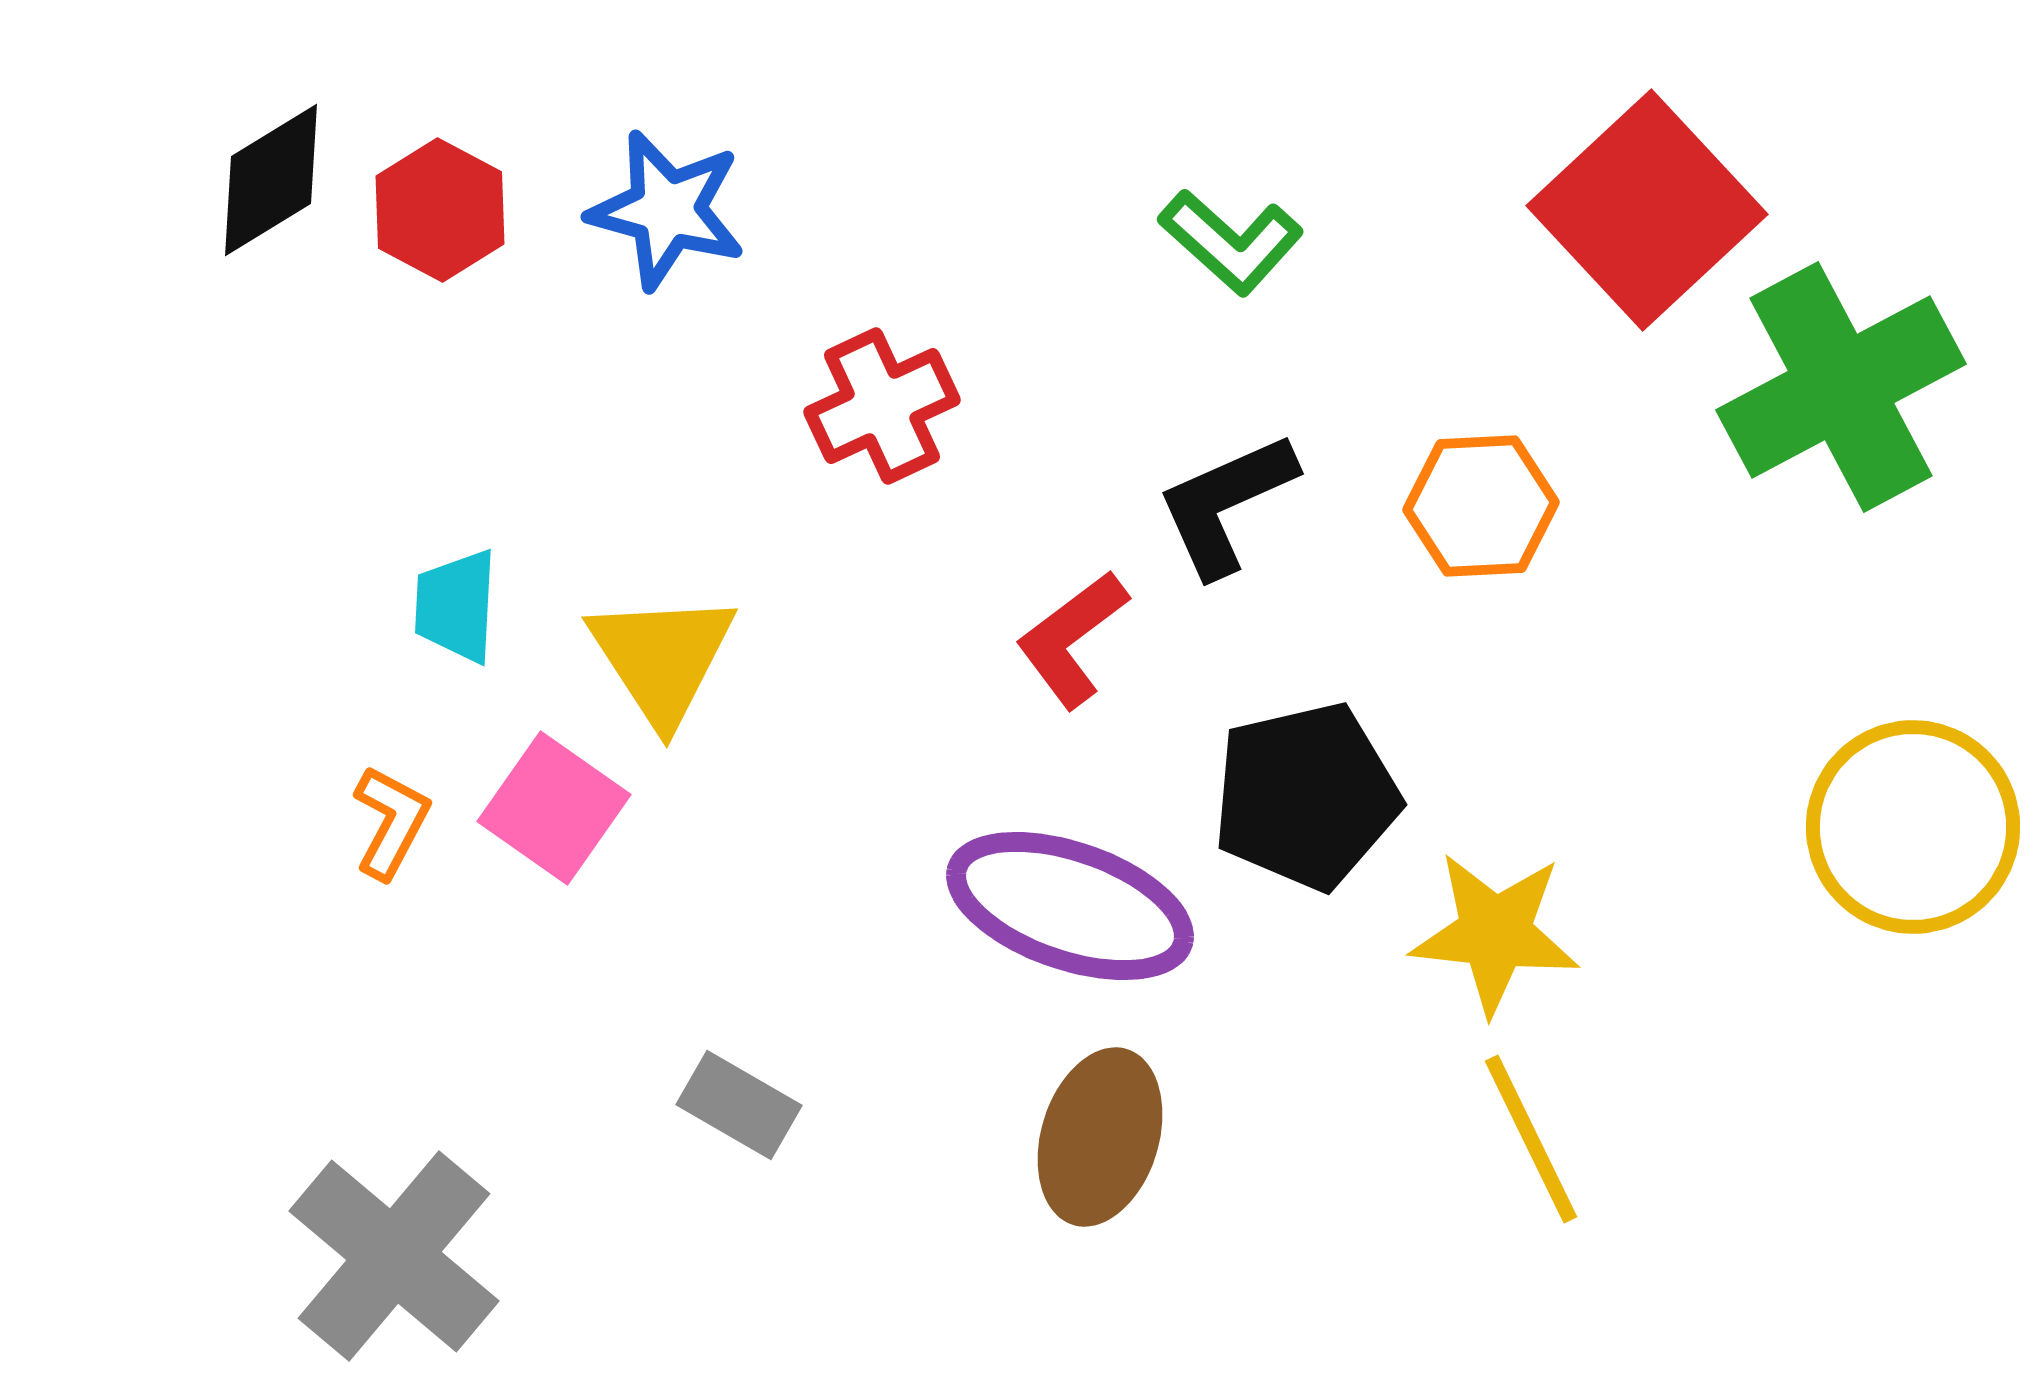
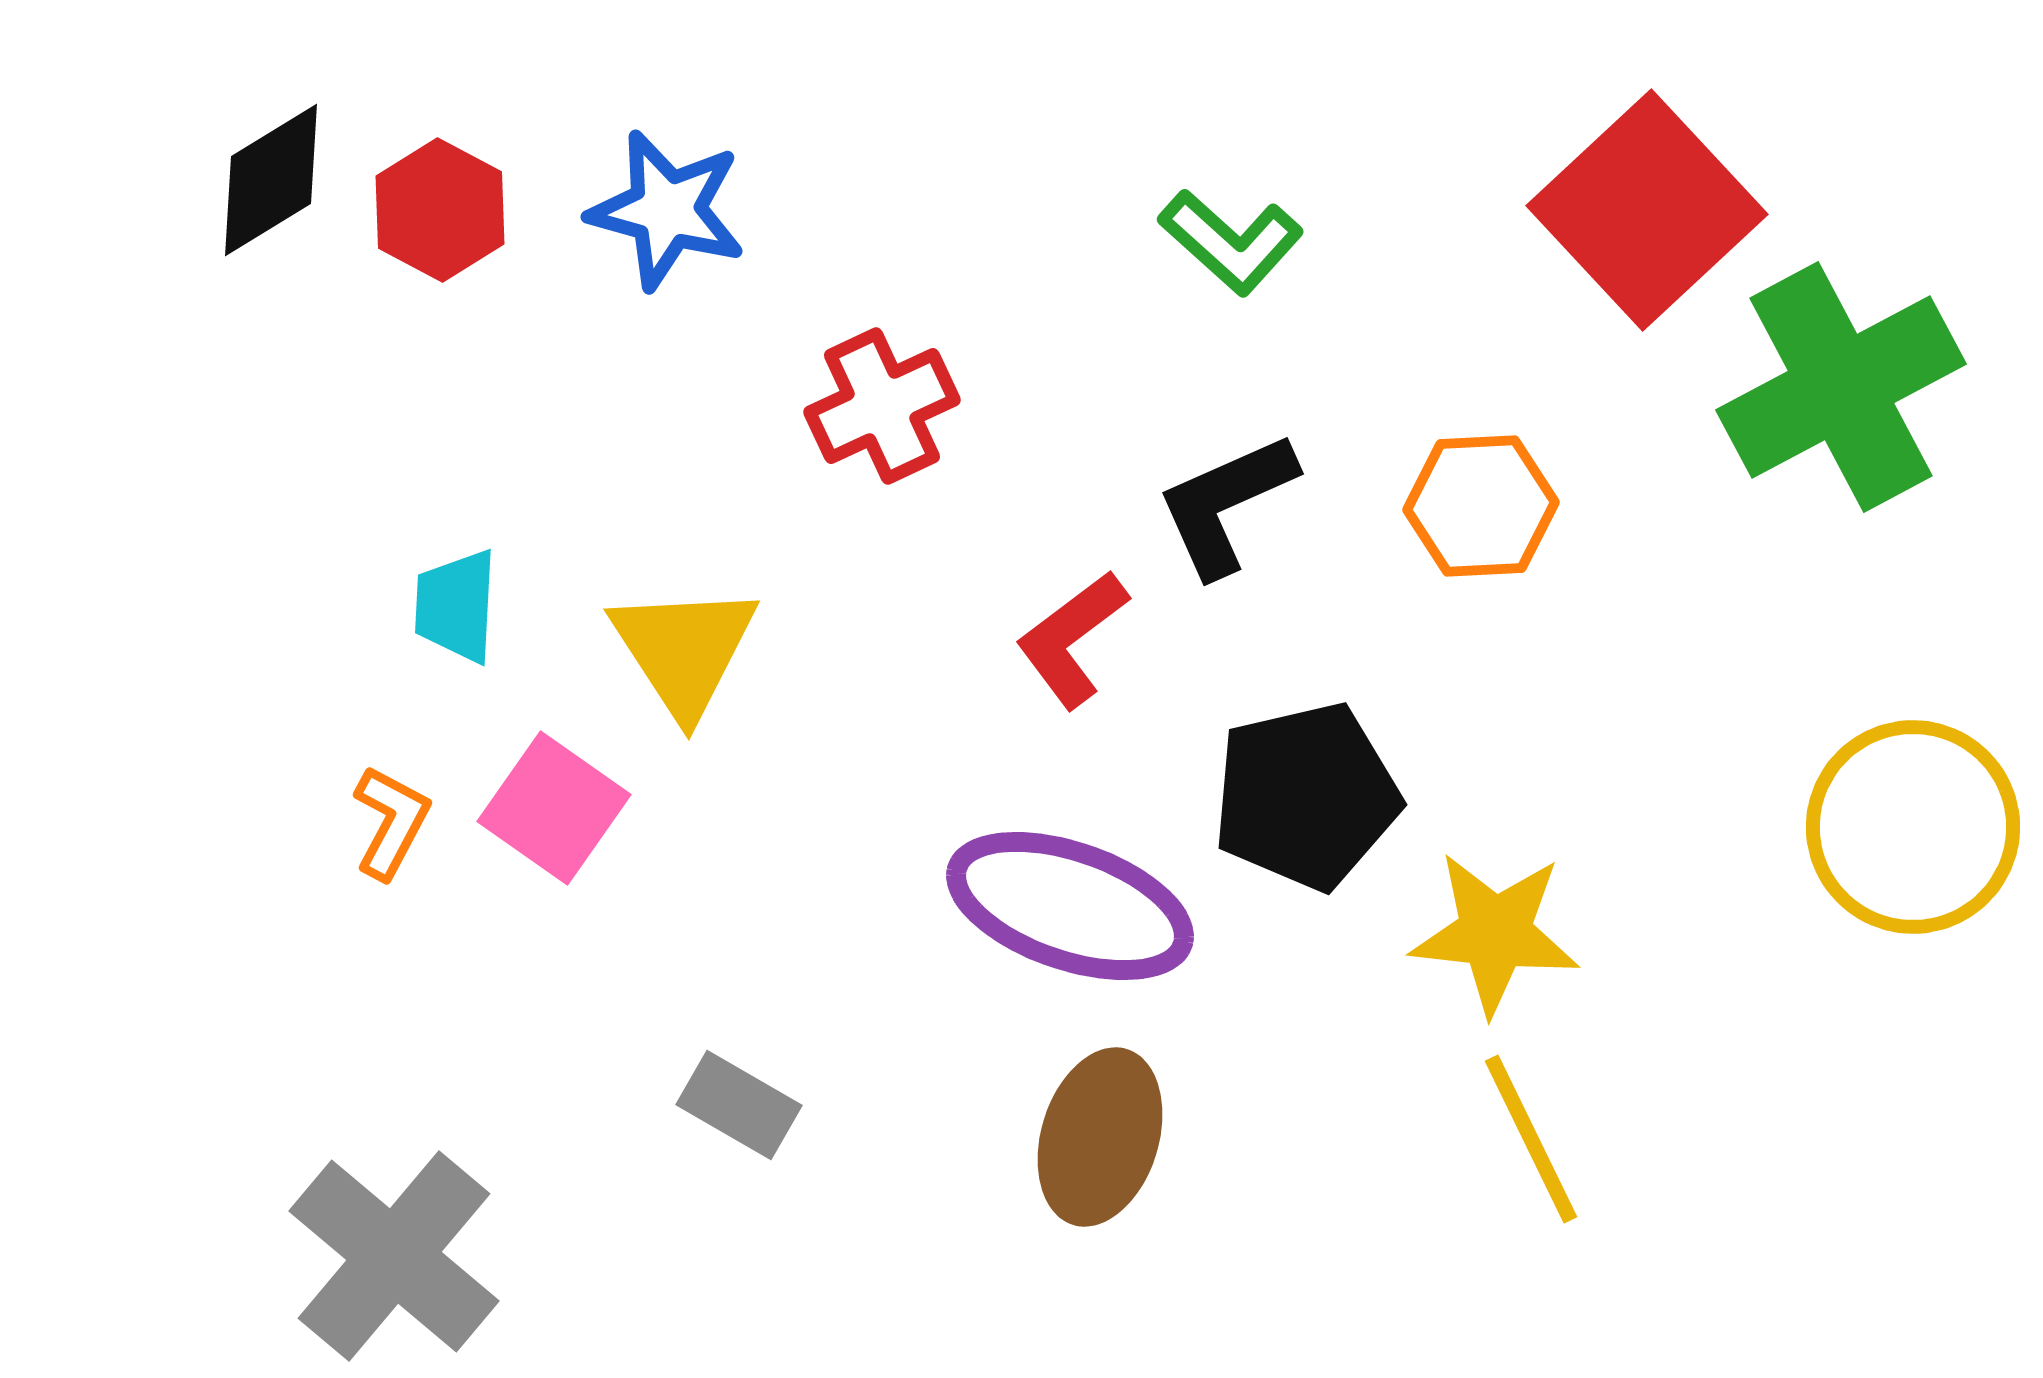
yellow triangle: moved 22 px right, 8 px up
